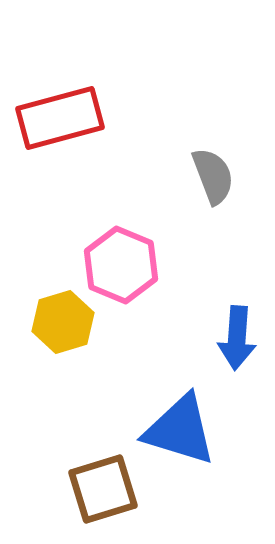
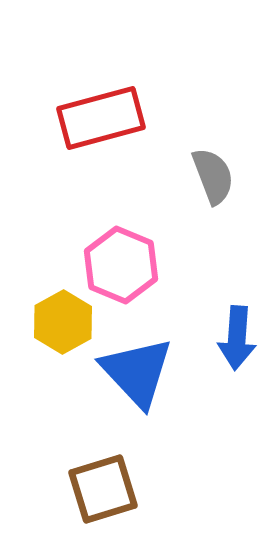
red rectangle: moved 41 px right
yellow hexagon: rotated 12 degrees counterclockwise
blue triangle: moved 43 px left, 58 px up; rotated 30 degrees clockwise
